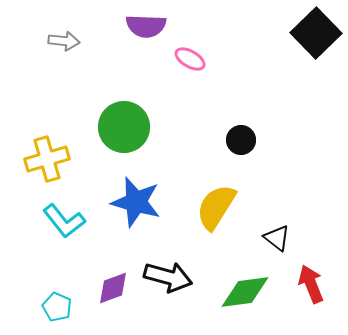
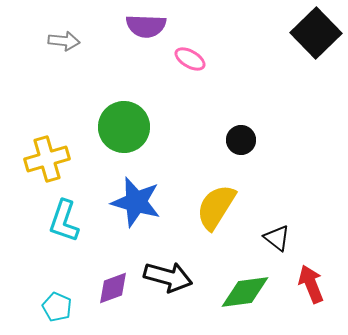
cyan L-shape: rotated 57 degrees clockwise
